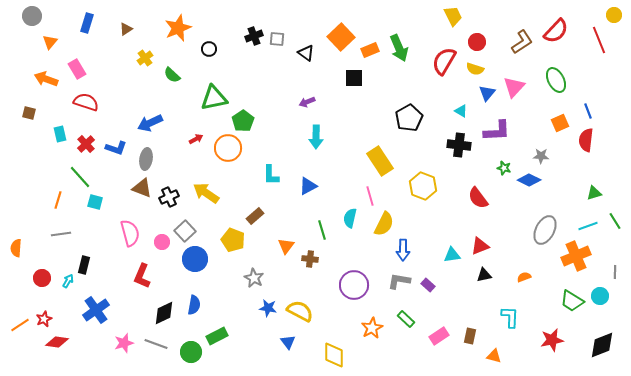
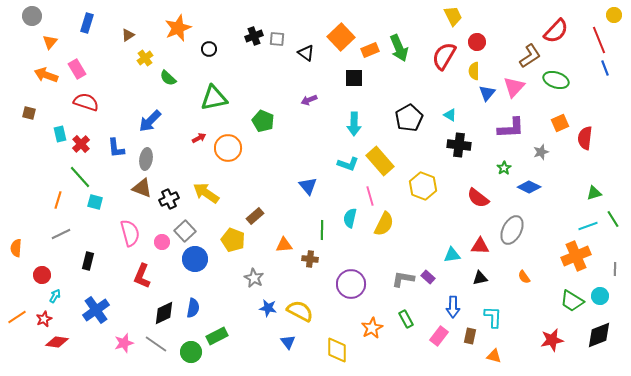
brown triangle at (126, 29): moved 2 px right, 6 px down
brown L-shape at (522, 42): moved 8 px right, 14 px down
red semicircle at (444, 61): moved 5 px up
yellow semicircle at (475, 69): moved 1 px left, 2 px down; rotated 72 degrees clockwise
green semicircle at (172, 75): moved 4 px left, 3 px down
orange arrow at (46, 79): moved 4 px up
green ellipse at (556, 80): rotated 45 degrees counterclockwise
purple arrow at (307, 102): moved 2 px right, 2 px up
cyan triangle at (461, 111): moved 11 px left, 4 px down
blue line at (588, 111): moved 17 px right, 43 px up
green pentagon at (243, 121): moved 20 px right; rotated 15 degrees counterclockwise
blue arrow at (150, 123): moved 2 px up; rotated 20 degrees counterclockwise
purple L-shape at (497, 131): moved 14 px right, 3 px up
cyan arrow at (316, 137): moved 38 px right, 13 px up
red arrow at (196, 139): moved 3 px right, 1 px up
red semicircle at (586, 140): moved 1 px left, 2 px up
red cross at (86, 144): moved 5 px left
blue L-shape at (116, 148): rotated 65 degrees clockwise
gray star at (541, 156): moved 4 px up; rotated 21 degrees counterclockwise
yellow rectangle at (380, 161): rotated 8 degrees counterclockwise
green star at (504, 168): rotated 24 degrees clockwise
cyan L-shape at (271, 175): moved 77 px right, 11 px up; rotated 70 degrees counterclockwise
blue diamond at (529, 180): moved 7 px down
blue triangle at (308, 186): rotated 42 degrees counterclockwise
black cross at (169, 197): moved 2 px down
red semicircle at (478, 198): rotated 15 degrees counterclockwise
green line at (615, 221): moved 2 px left, 2 px up
green line at (322, 230): rotated 18 degrees clockwise
gray ellipse at (545, 230): moved 33 px left
gray line at (61, 234): rotated 18 degrees counterclockwise
orange triangle at (286, 246): moved 2 px left, 1 px up; rotated 48 degrees clockwise
red triangle at (480, 246): rotated 24 degrees clockwise
blue arrow at (403, 250): moved 50 px right, 57 px down
black rectangle at (84, 265): moved 4 px right, 4 px up
gray line at (615, 272): moved 3 px up
black triangle at (484, 275): moved 4 px left, 3 px down
orange semicircle at (524, 277): rotated 104 degrees counterclockwise
red circle at (42, 278): moved 3 px up
cyan arrow at (68, 281): moved 13 px left, 15 px down
gray L-shape at (399, 281): moved 4 px right, 2 px up
purple circle at (354, 285): moved 3 px left, 1 px up
purple rectangle at (428, 285): moved 8 px up
blue semicircle at (194, 305): moved 1 px left, 3 px down
cyan L-shape at (510, 317): moved 17 px left
green rectangle at (406, 319): rotated 18 degrees clockwise
orange line at (20, 325): moved 3 px left, 8 px up
pink rectangle at (439, 336): rotated 18 degrees counterclockwise
gray line at (156, 344): rotated 15 degrees clockwise
black diamond at (602, 345): moved 3 px left, 10 px up
yellow diamond at (334, 355): moved 3 px right, 5 px up
